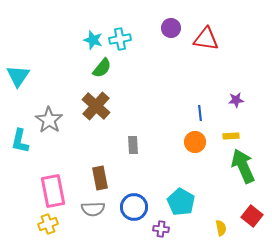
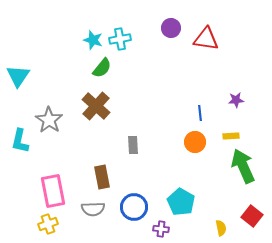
brown rectangle: moved 2 px right, 1 px up
